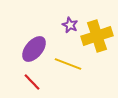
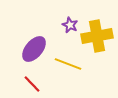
yellow cross: rotated 8 degrees clockwise
red line: moved 2 px down
